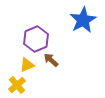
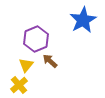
brown arrow: moved 1 px left, 1 px down
yellow triangle: moved 1 px left; rotated 28 degrees counterclockwise
yellow cross: moved 2 px right
